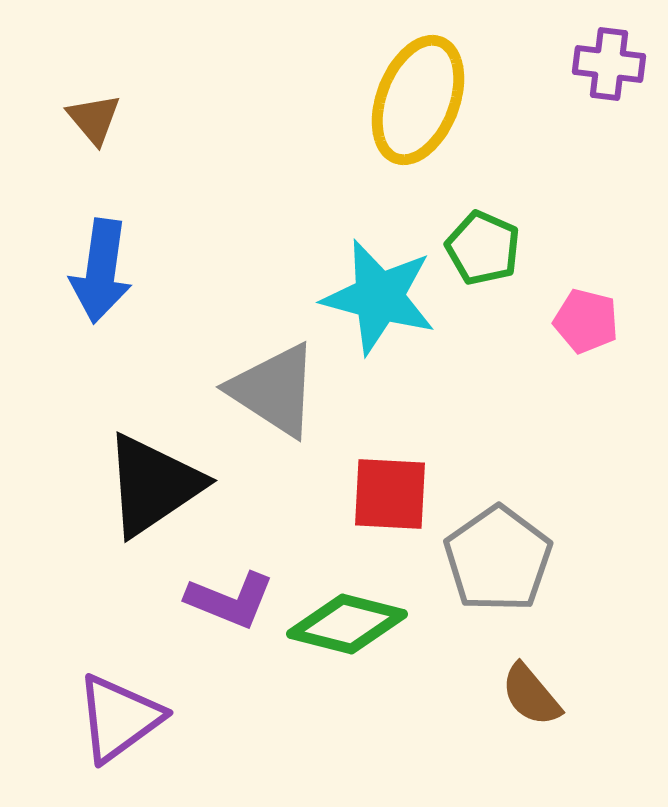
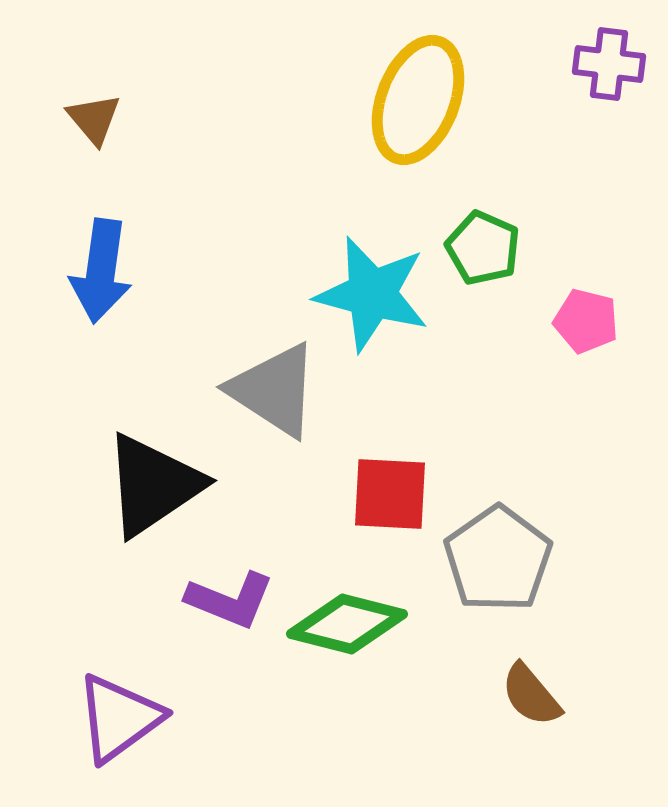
cyan star: moved 7 px left, 3 px up
